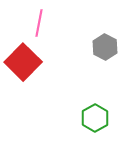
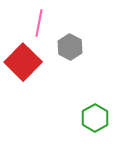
gray hexagon: moved 35 px left
